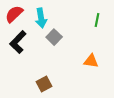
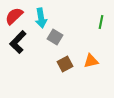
red semicircle: moved 2 px down
green line: moved 4 px right, 2 px down
gray square: moved 1 px right; rotated 14 degrees counterclockwise
orange triangle: rotated 21 degrees counterclockwise
brown square: moved 21 px right, 20 px up
